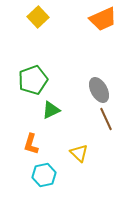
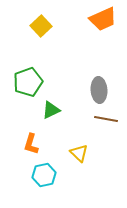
yellow square: moved 3 px right, 9 px down
green pentagon: moved 5 px left, 2 px down
gray ellipse: rotated 25 degrees clockwise
brown line: rotated 55 degrees counterclockwise
